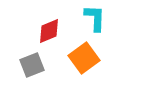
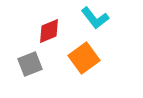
cyan L-shape: rotated 140 degrees clockwise
gray square: moved 2 px left, 1 px up
